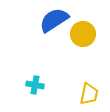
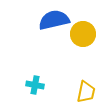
blue semicircle: rotated 20 degrees clockwise
yellow trapezoid: moved 3 px left, 2 px up
